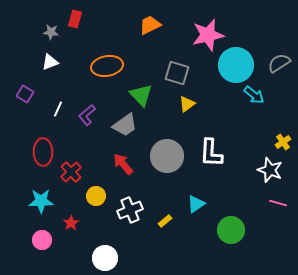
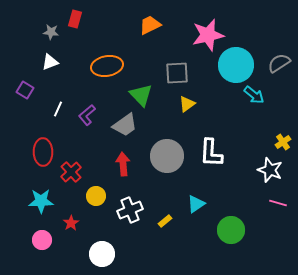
gray square: rotated 20 degrees counterclockwise
purple square: moved 4 px up
red arrow: rotated 35 degrees clockwise
white circle: moved 3 px left, 4 px up
